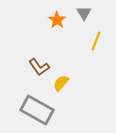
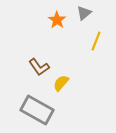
gray triangle: rotated 21 degrees clockwise
